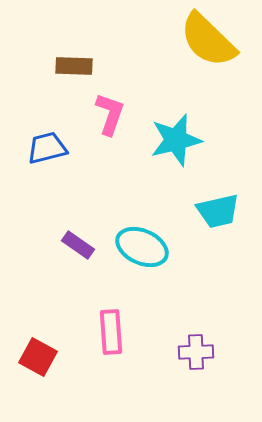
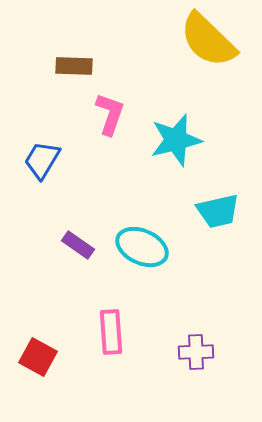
blue trapezoid: moved 5 px left, 12 px down; rotated 45 degrees counterclockwise
